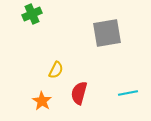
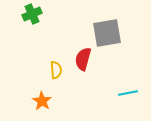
yellow semicircle: rotated 30 degrees counterclockwise
red semicircle: moved 4 px right, 34 px up
